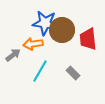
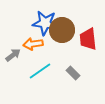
cyan line: rotated 25 degrees clockwise
